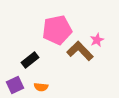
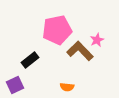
orange semicircle: moved 26 px right
